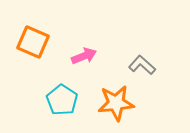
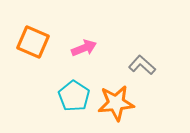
pink arrow: moved 8 px up
cyan pentagon: moved 12 px right, 4 px up
